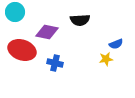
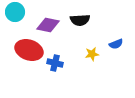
purple diamond: moved 1 px right, 7 px up
red ellipse: moved 7 px right
yellow star: moved 14 px left, 5 px up
